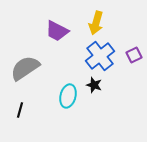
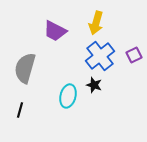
purple trapezoid: moved 2 px left
gray semicircle: rotated 40 degrees counterclockwise
